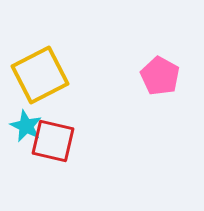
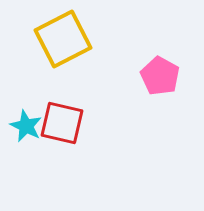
yellow square: moved 23 px right, 36 px up
red square: moved 9 px right, 18 px up
